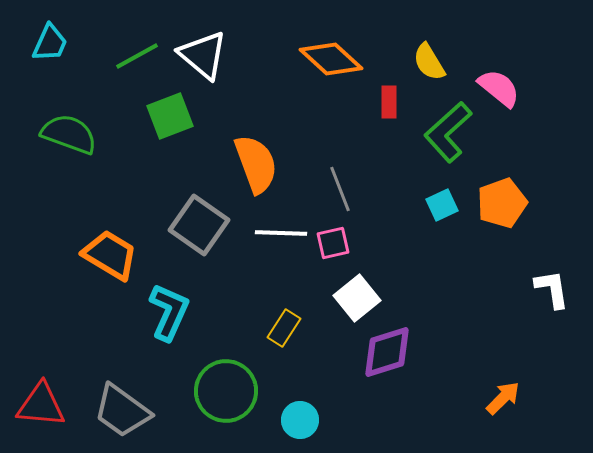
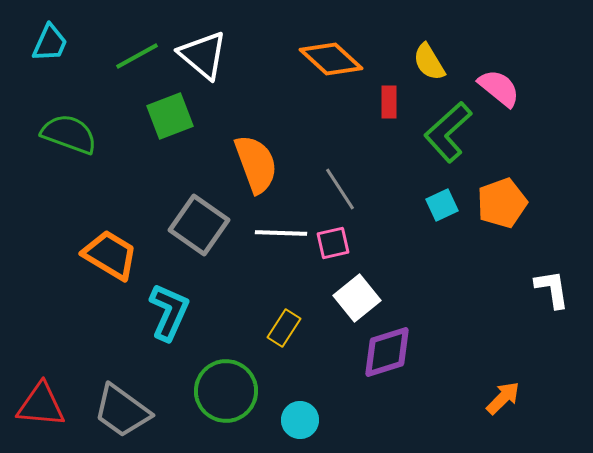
gray line: rotated 12 degrees counterclockwise
